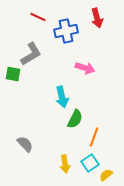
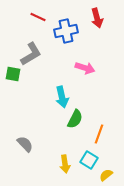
orange line: moved 5 px right, 3 px up
cyan square: moved 1 px left, 3 px up; rotated 24 degrees counterclockwise
